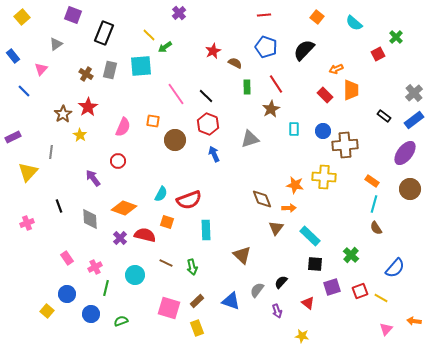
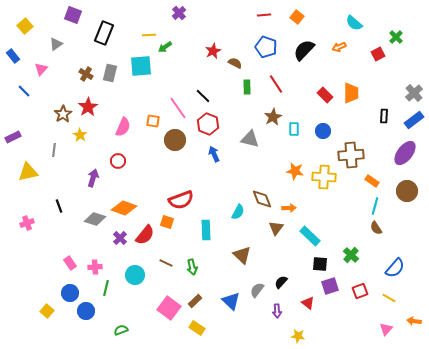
yellow square at (22, 17): moved 3 px right, 9 px down
orange square at (317, 17): moved 20 px left
yellow line at (149, 35): rotated 48 degrees counterclockwise
orange arrow at (336, 69): moved 3 px right, 22 px up
gray rectangle at (110, 70): moved 3 px down
orange trapezoid at (351, 90): moved 3 px down
pink line at (176, 94): moved 2 px right, 14 px down
black line at (206, 96): moved 3 px left
brown star at (271, 109): moved 2 px right, 8 px down
black rectangle at (384, 116): rotated 56 degrees clockwise
gray triangle at (250, 139): rotated 30 degrees clockwise
brown cross at (345, 145): moved 6 px right, 10 px down
gray line at (51, 152): moved 3 px right, 2 px up
yellow triangle at (28, 172): rotated 35 degrees clockwise
purple arrow at (93, 178): rotated 54 degrees clockwise
orange star at (295, 185): moved 14 px up
brown circle at (410, 189): moved 3 px left, 2 px down
cyan semicircle at (161, 194): moved 77 px right, 18 px down
red semicircle at (189, 200): moved 8 px left
cyan line at (374, 204): moved 1 px right, 2 px down
gray diamond at (90, 219): moved 5 px right; rotated 70 degrees counterclockwise
red semicircle at (145, 235): rotated 115 degrees clockwise
pink rectangle at (67, 258): moved 3 px right, 5 px down
black square at (315, 264): moved 5 px right
pink cross at (95, 267): rotated 24 degrees clockwise
purple square at (332, 287): moved 2 px left, 1 px up
blue circle at (67, 294): moved 3 px right, 1 px up
yellow line at (381, 298): moved 8 px right
brown rectangle at (197, 301): moved 2 px left
blue triangle at (231, 301): rotated 24 degrees clockwise
pink square at (169, 308): rotated 20 degrees clockwise
purple arrow at (277, 311): rotated 16 degrees clockwise
blue circle at (91, 314): moved 5 px left, 3 px up
green semicircle at (121, 321): moved 9 px down
yellow rectangle at (197, 328): rotated 35 degrees counterclockwise
yellow star at (302, 336): moved 4 px left
